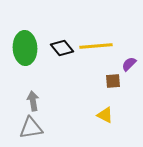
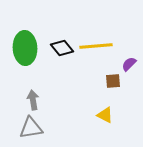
gray arrow: moved 1 px up
